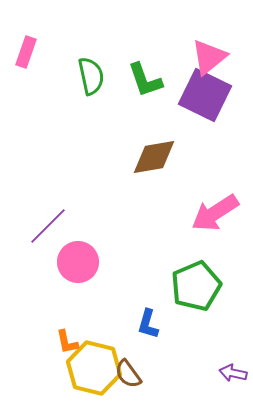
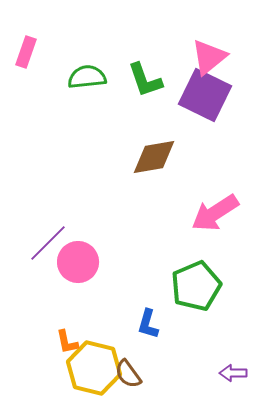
green semicircle: moved 4 px left, 1 px down; rotated 84 degrees counterclockwise
purple line: moved 17 px down
purple arrow: rotated 12 degrees counterclockwise
